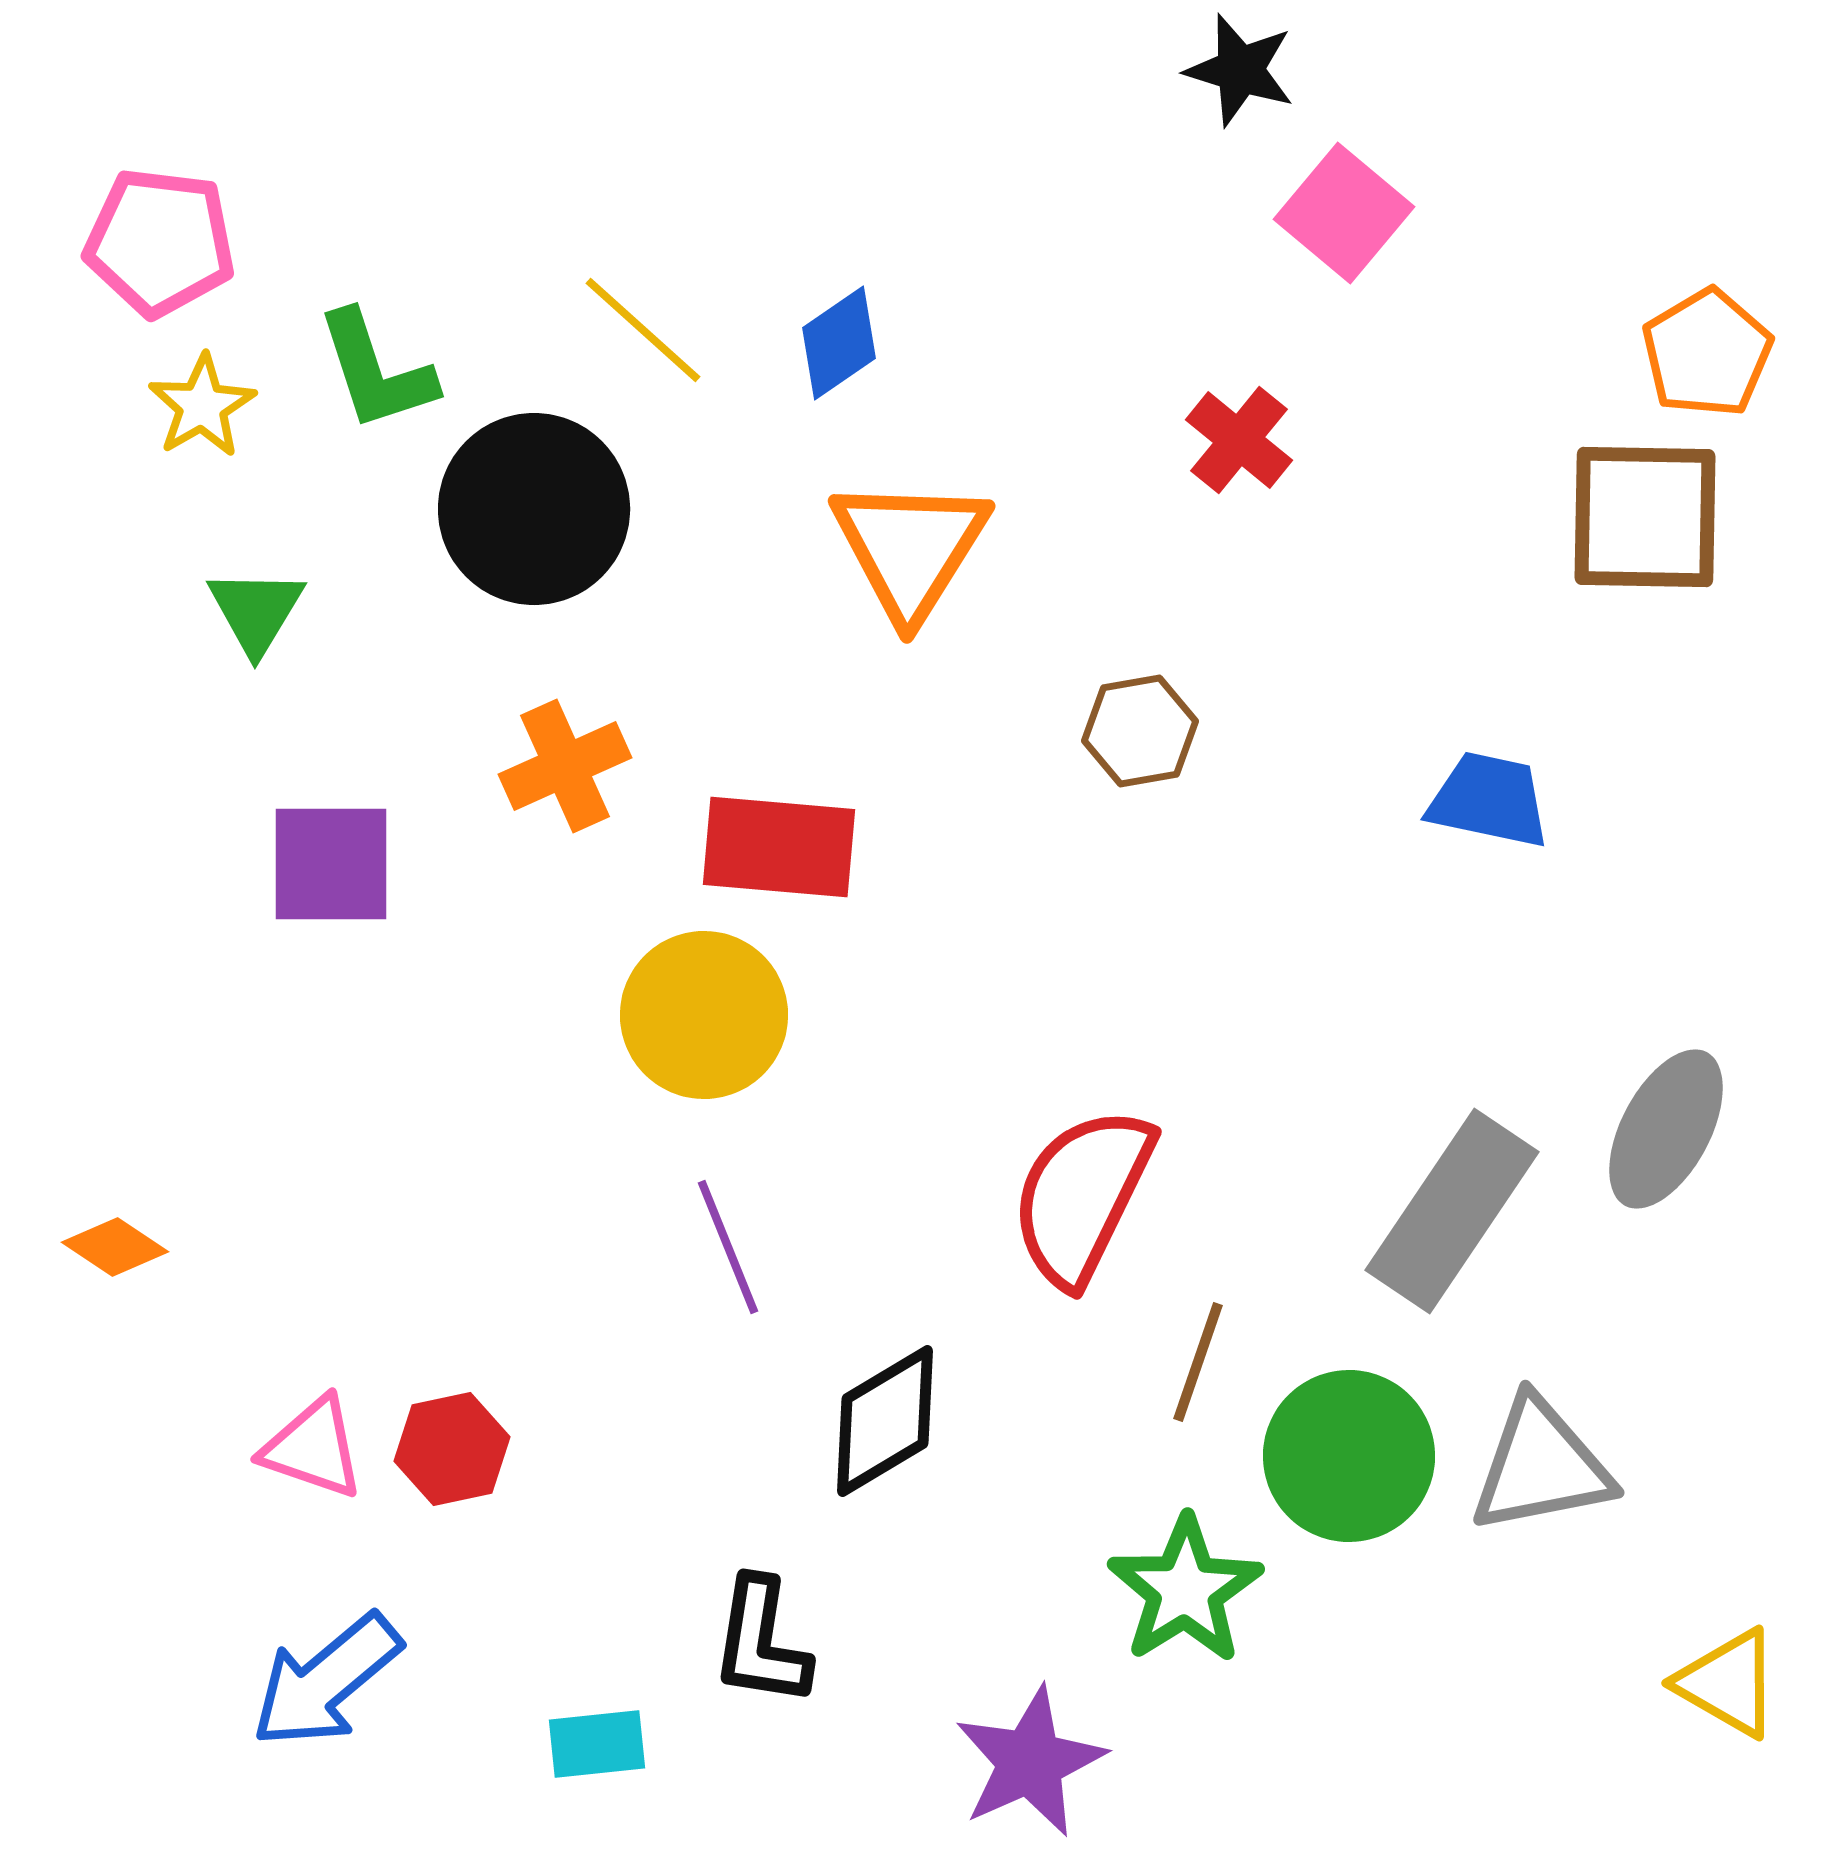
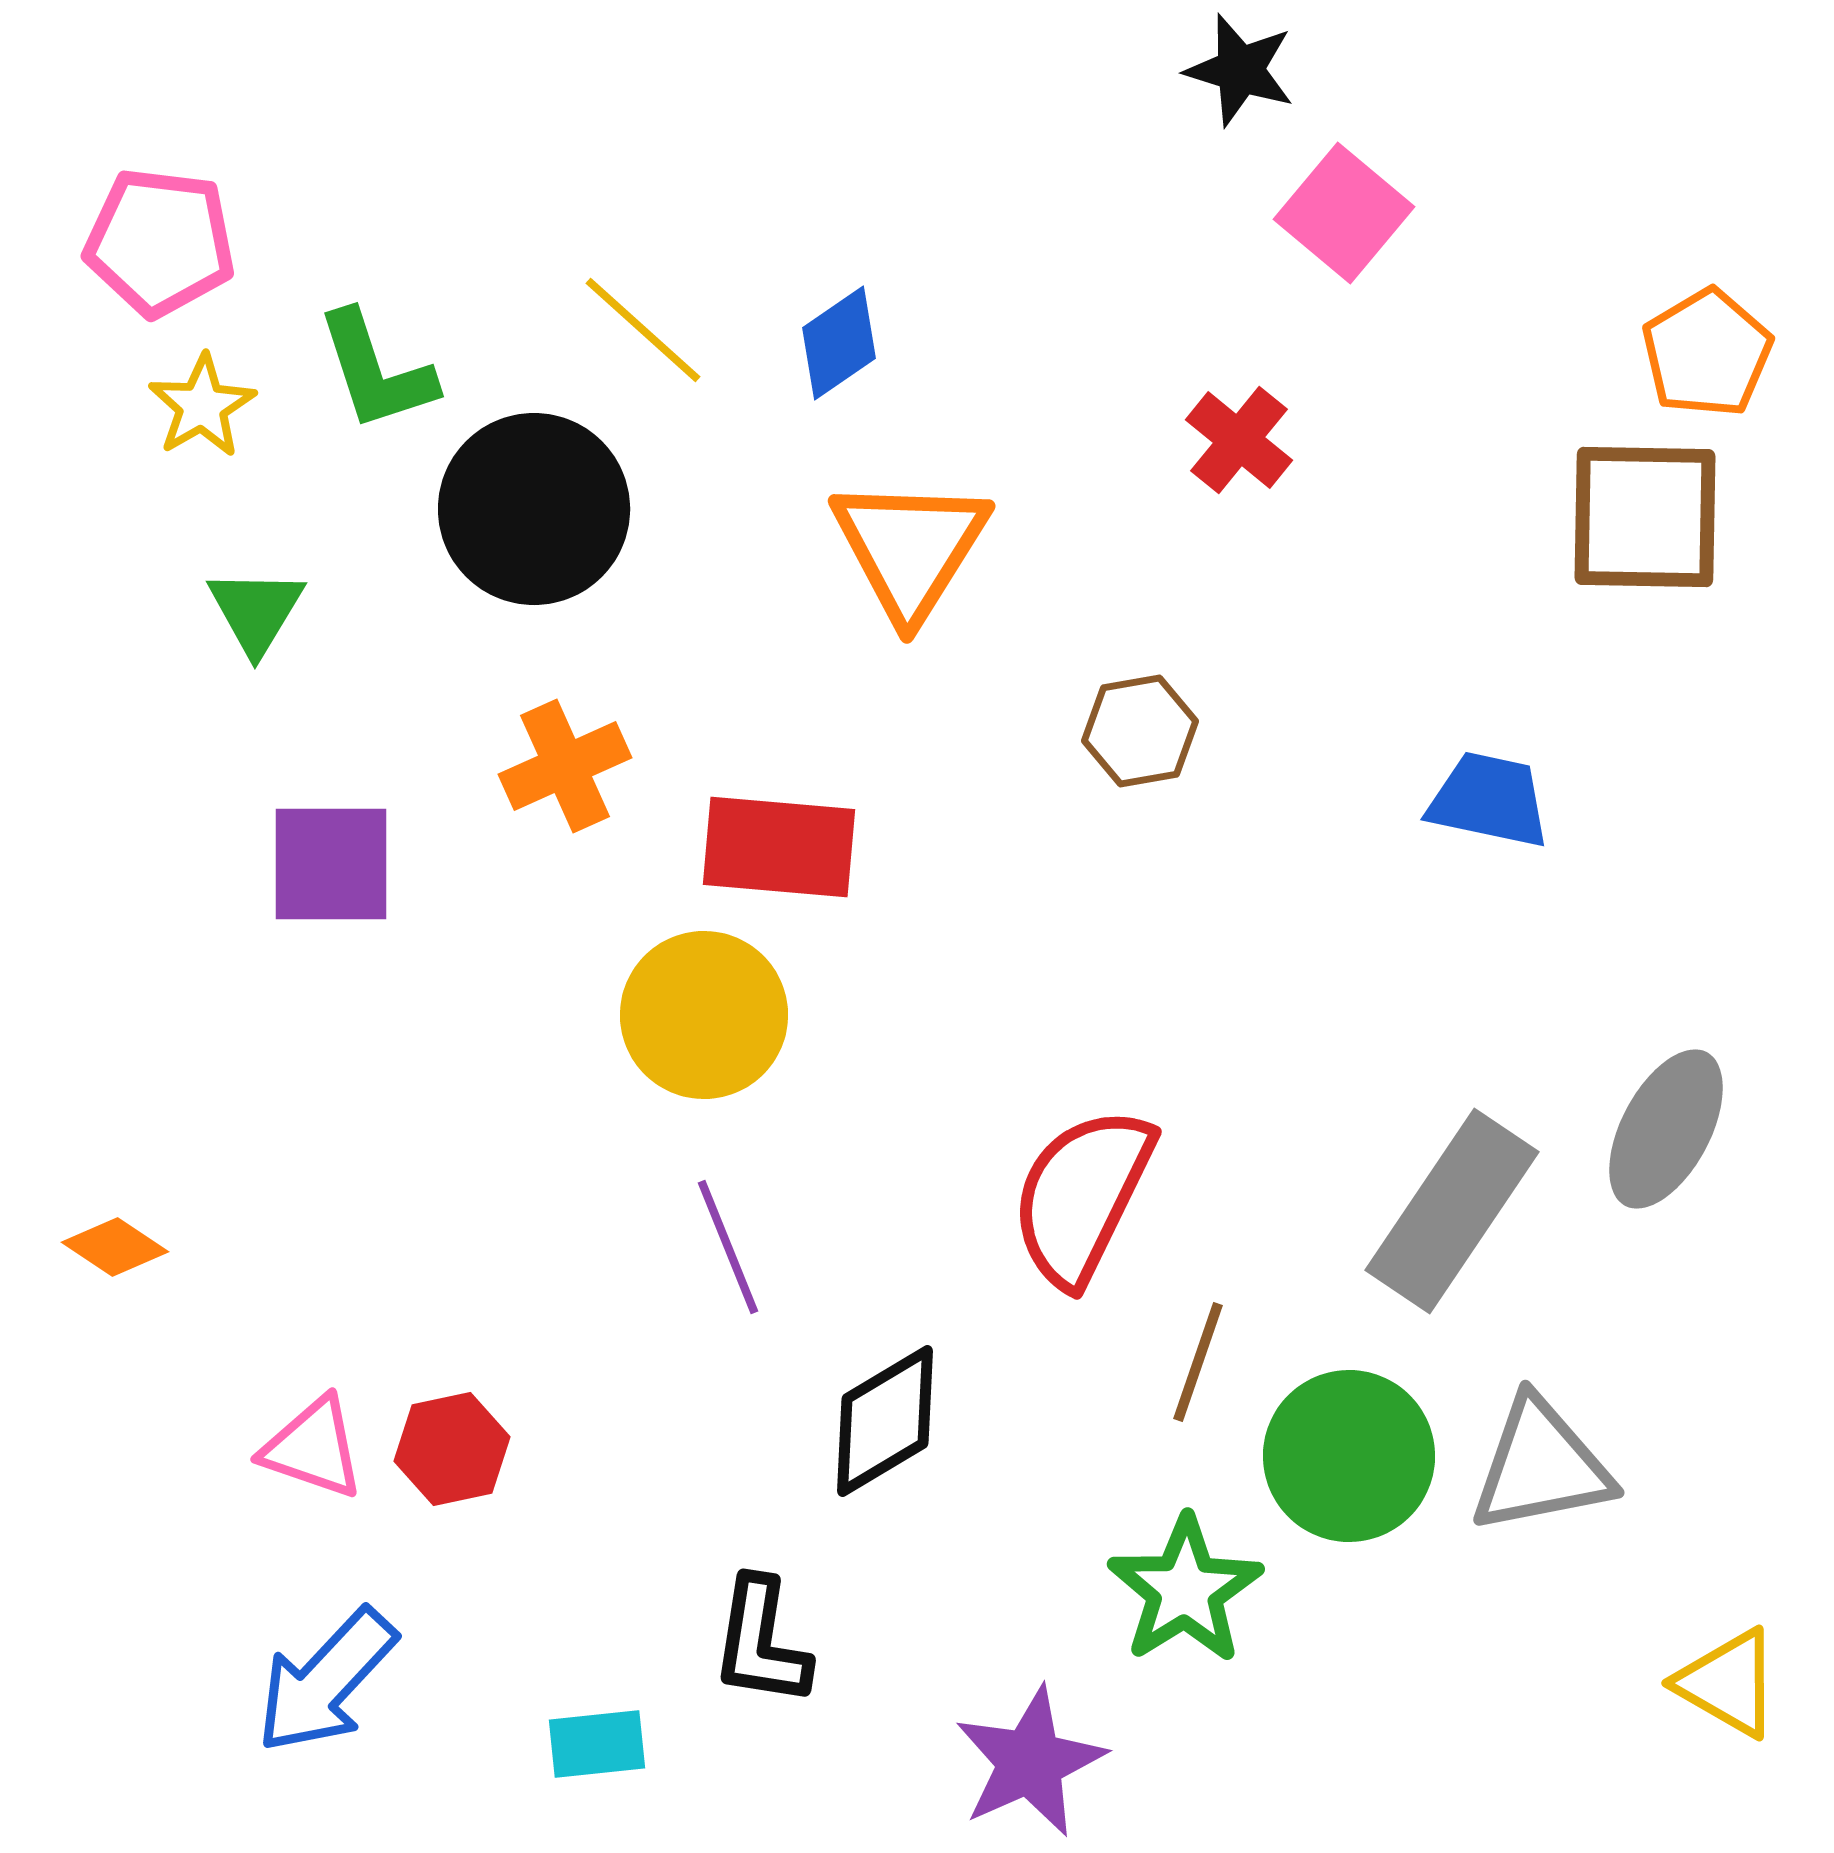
blue arrow: rotated 7 degrees counterclockwise
